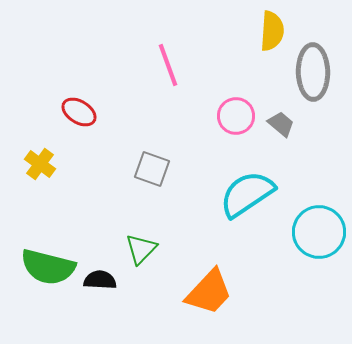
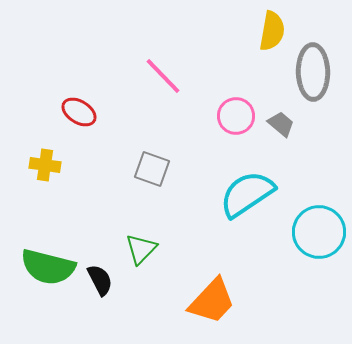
yellow semicircle: rotated 6 degrees clockwise
pink line: moved 5 px left, 11 px down; rotated 24 degrees counterclockwise
yellow cross: moved 5 px right, 1 px down; rotated 28 degrees counterclockwise
black semicircle: rotated 60 degrees clockwise
orange trapezoid: moved 3 px right, 9 px down
